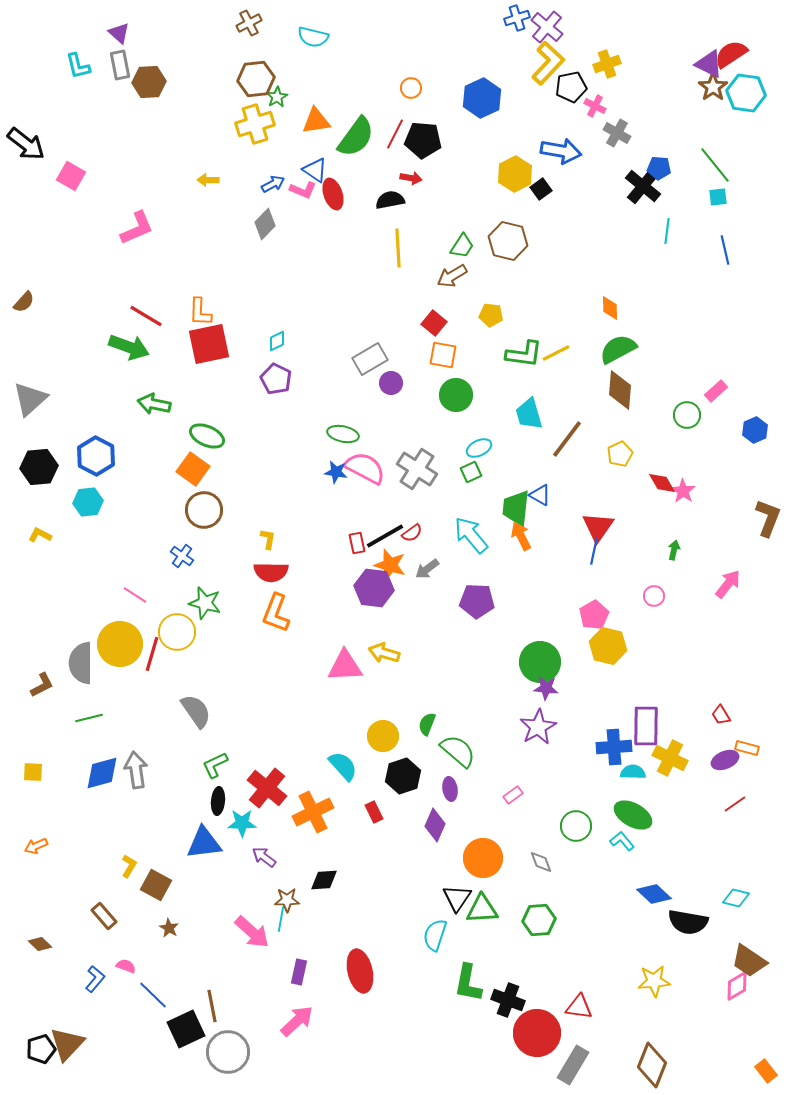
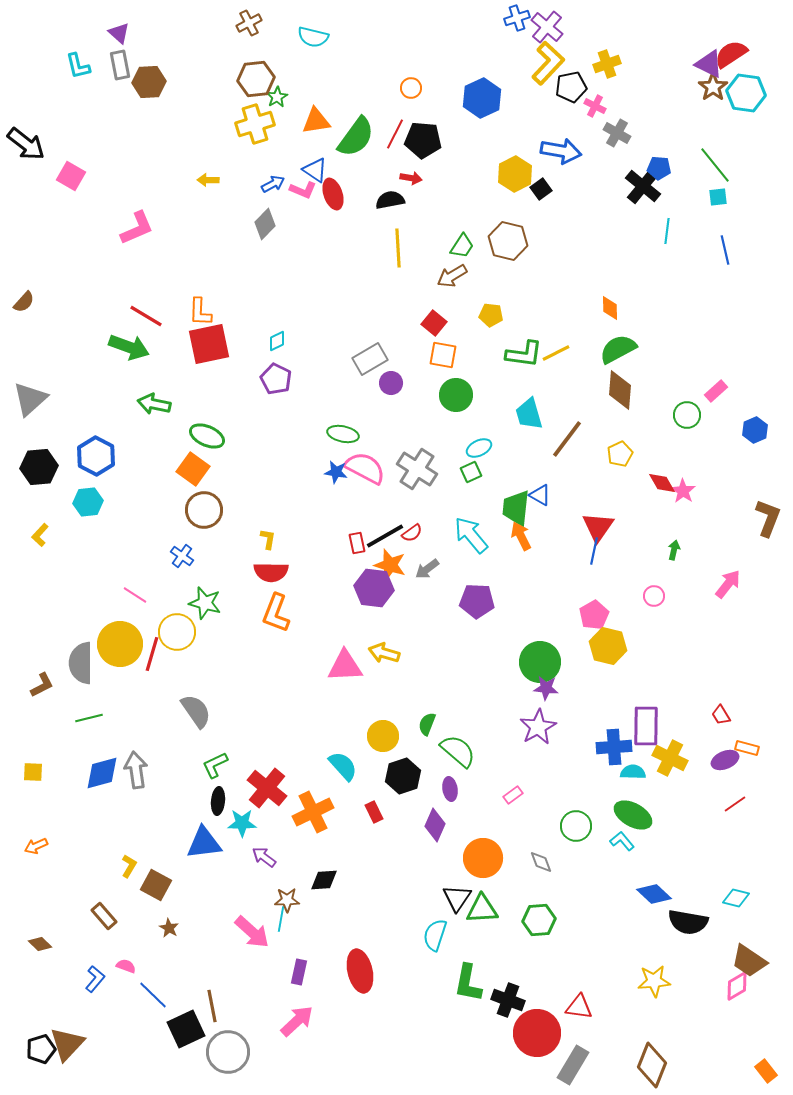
yellow L-shape at (40, 535): rotated 75 degrees counterclockwise
